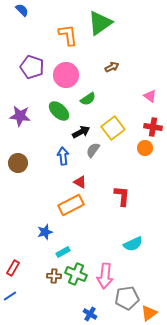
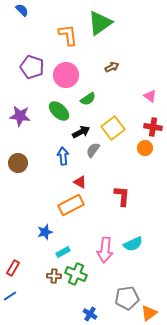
pink arrow: moved 26 px up
